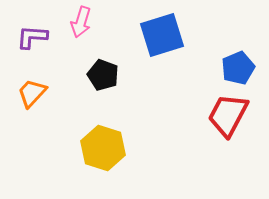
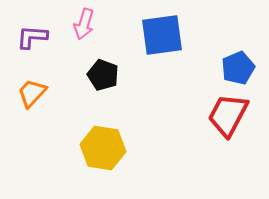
pink arrow: moved 3 px right, 2 px down
blue square: rotated 9 degrees clockwise
yellow hexagon: rotated 9 degrees counterclockwise
